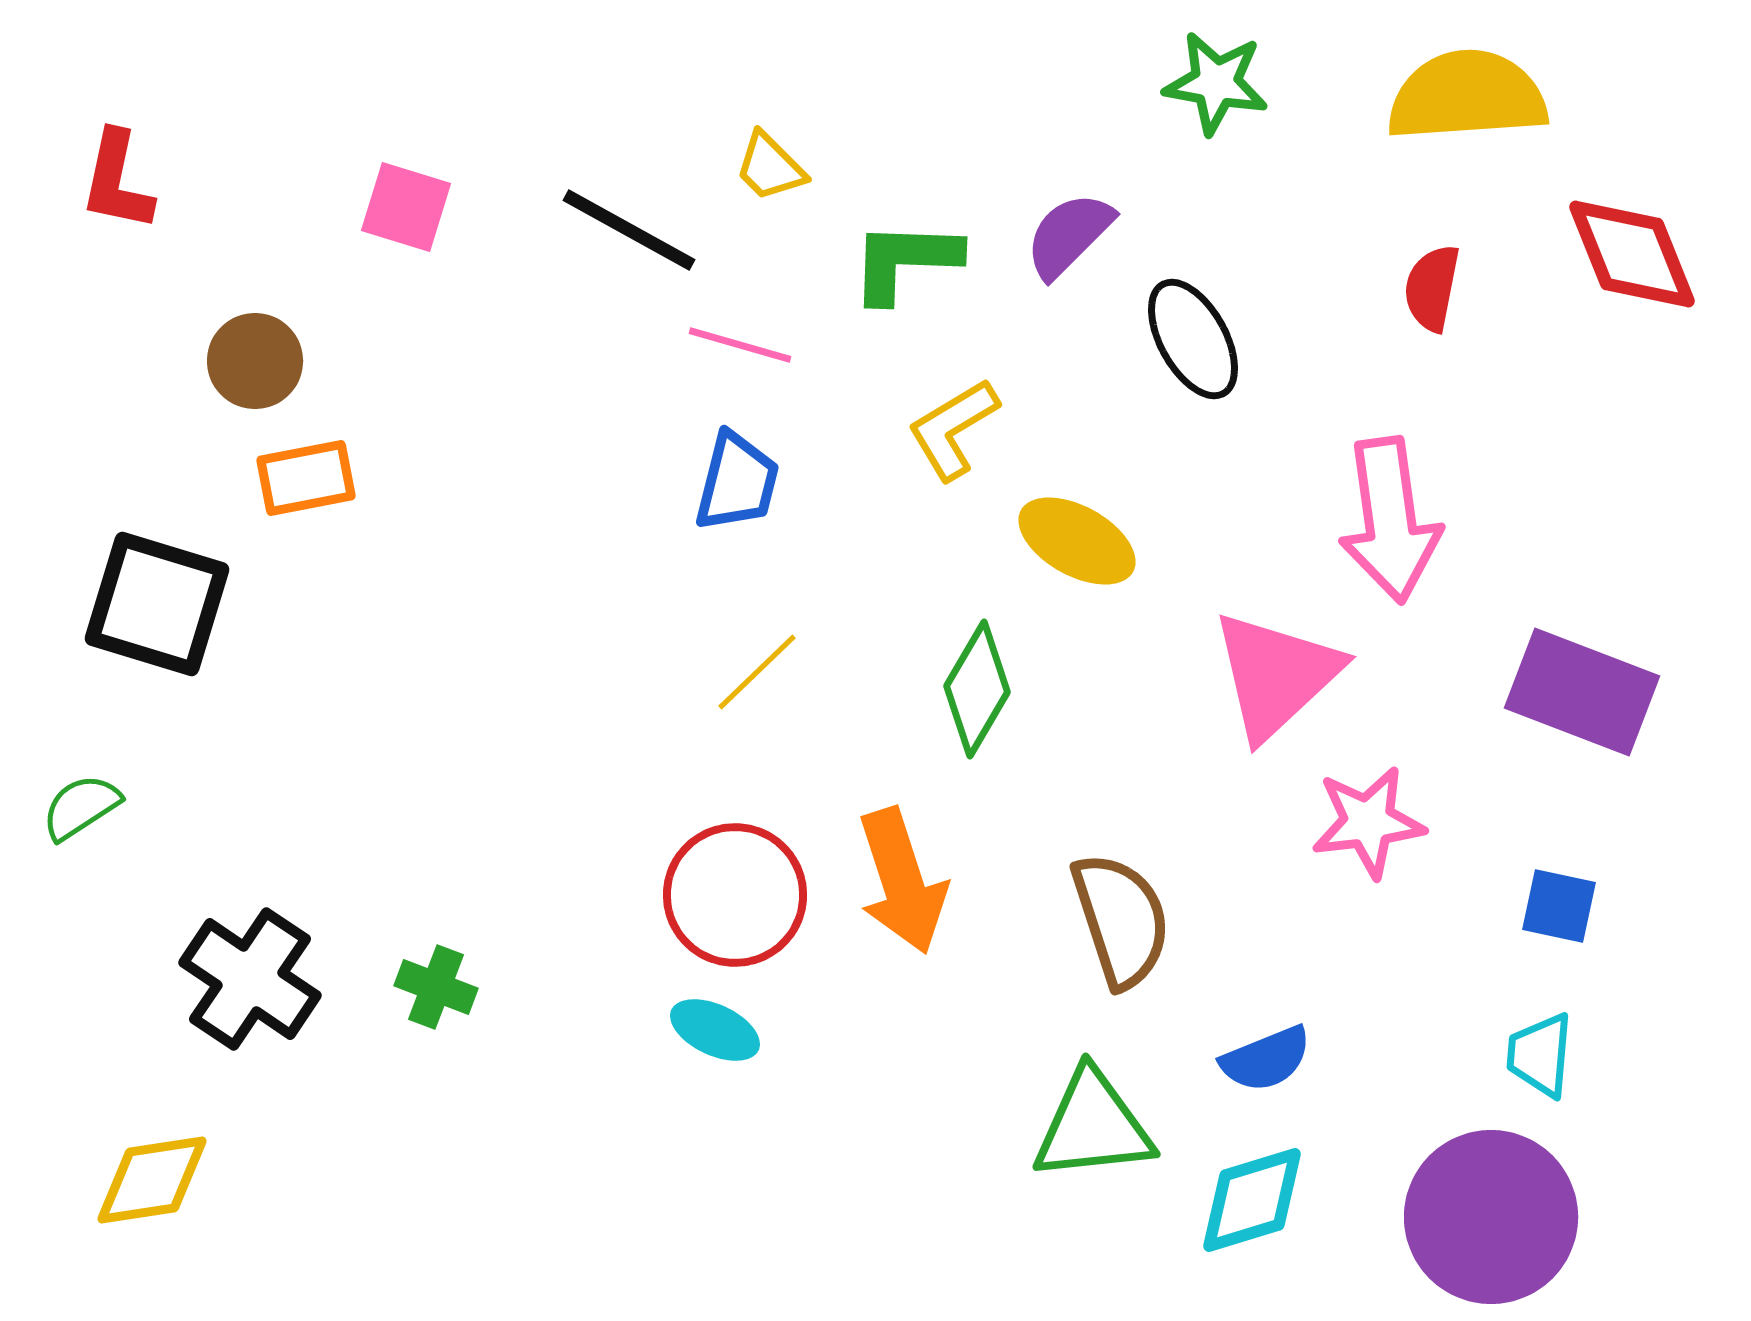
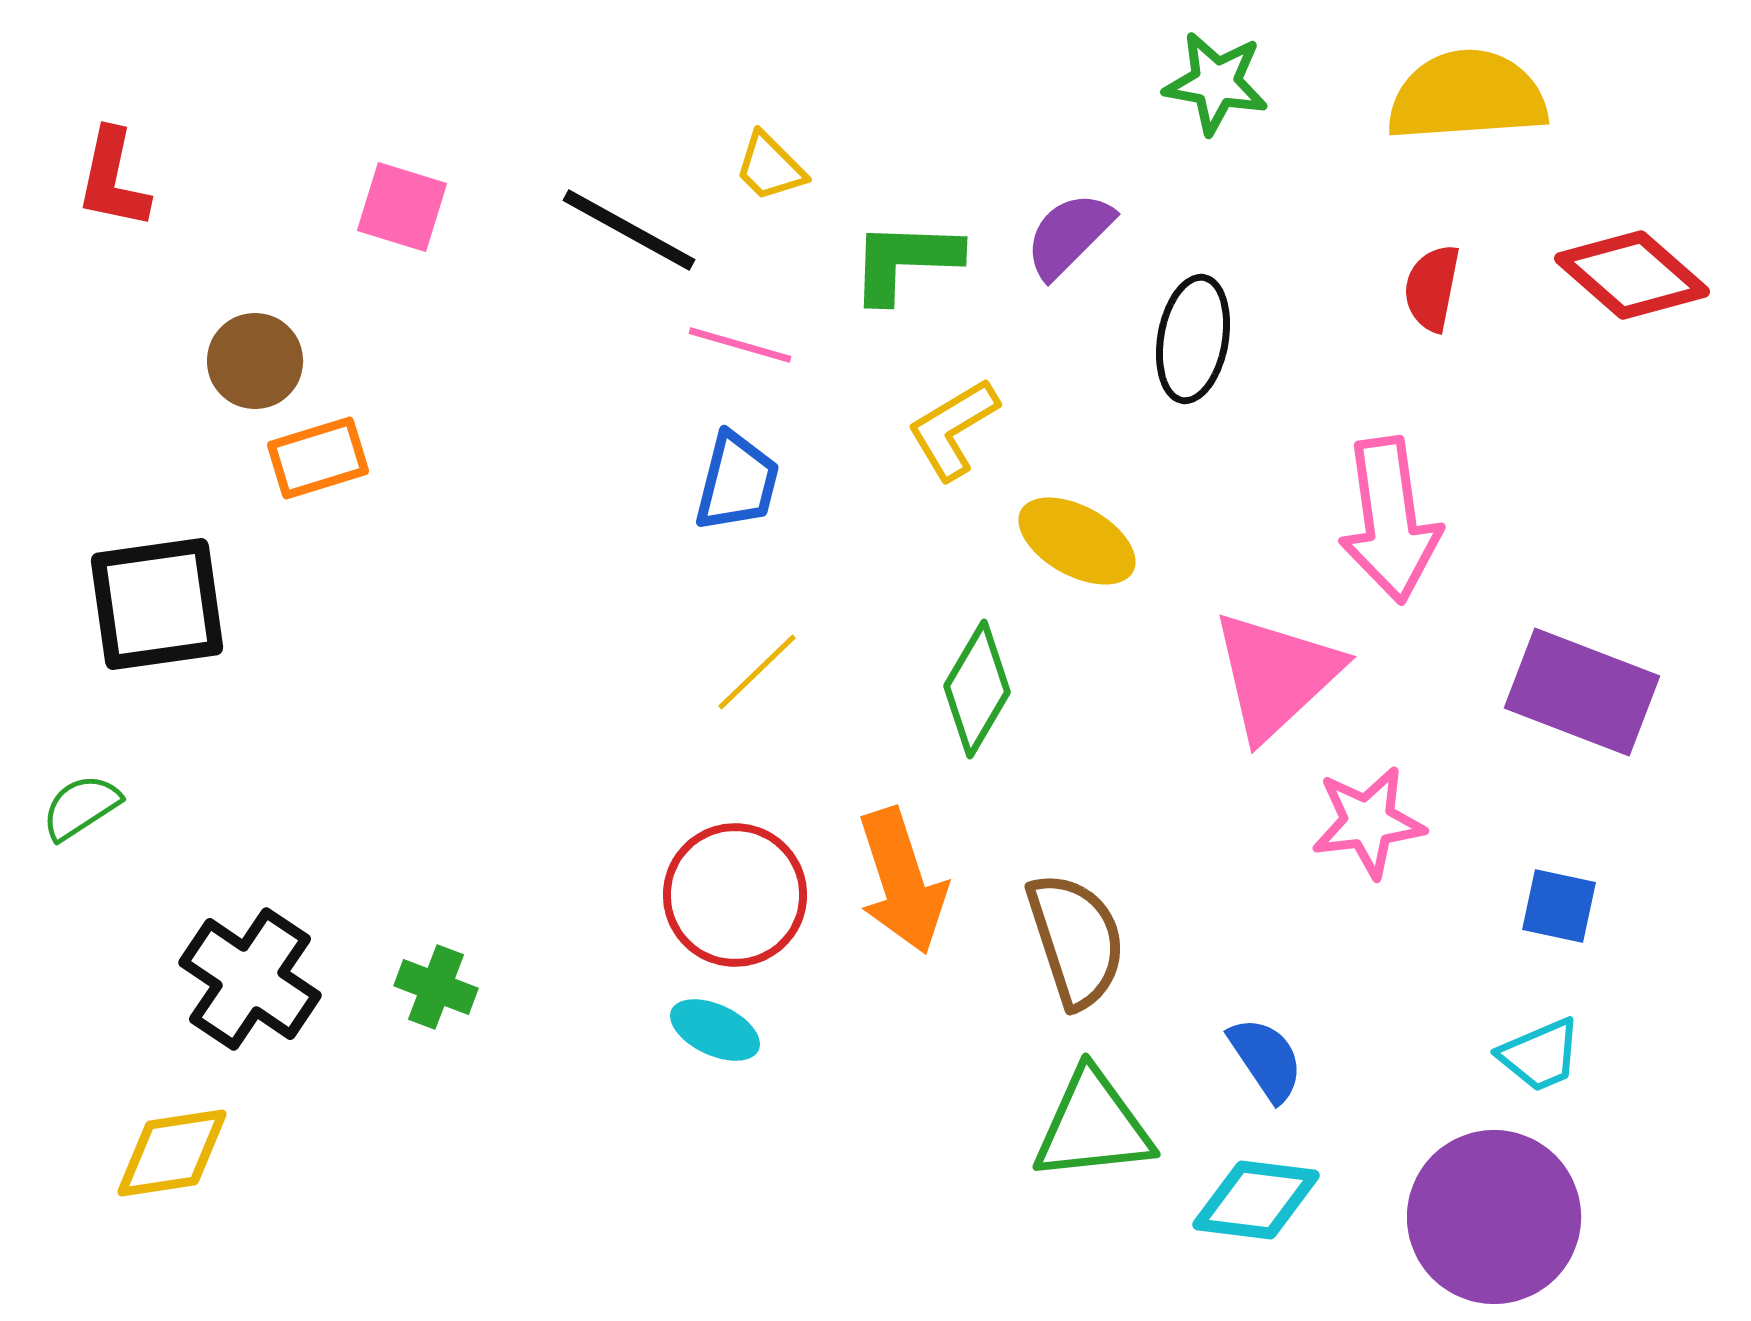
red L-shape: moved 4 px left, 2 px up
pink square: moved 4 px left
red diamond: moved 21 px down; rotated 27 degrees counterclockwise
black ellipse: rotated 39 degrees clockwise
orange rectangle: moved 12 px right, 20 px up; rotated 6 degrees counterclockwise
black square: rotated 25 degrees counterclockwise
brown semicircle: moved 45 px left, 20 px down
cyan trapezoid: rotated 118 degrees counterclockwise
blue semicircle: rotated 102 degrees counterclockwise
yellow diamond: moved 20 px right, 27 px up
cyan diamond: moved 4 px right; rotated 24 degrees clockwise
purple circle: moved 3 px right
